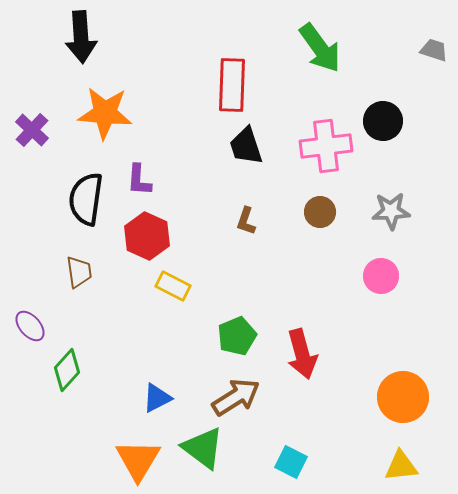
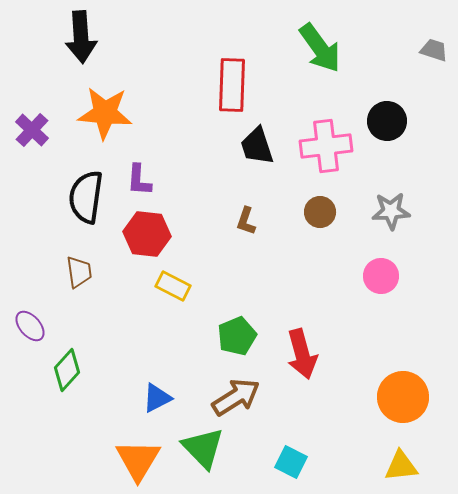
black circle: moved 4 px right
black trapezoid: moved 11 px right
black semicircle: moved 2 px up
red hexagon: moved 2 px up; rotated 18 degrees counterclockwise
green triangle: rotated 9 degrees clockwise
